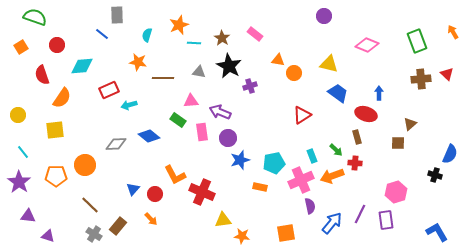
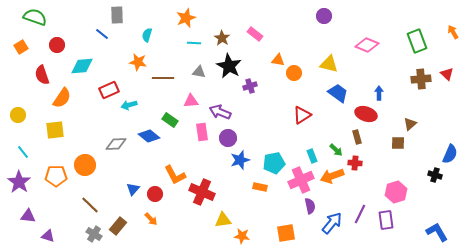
orange star at (179, 25): moved 7 px right, 7 px up
green rectangle at (178, 120): moved 8 px left
